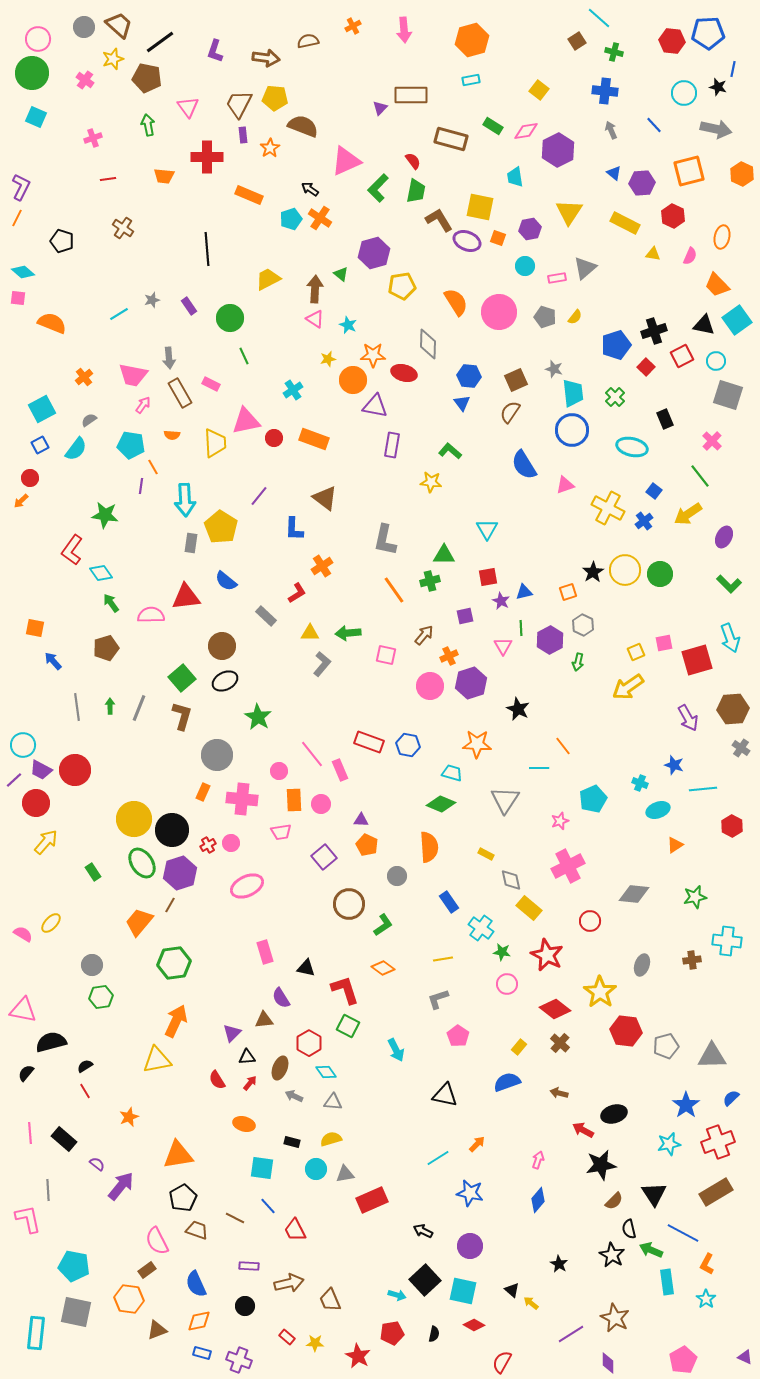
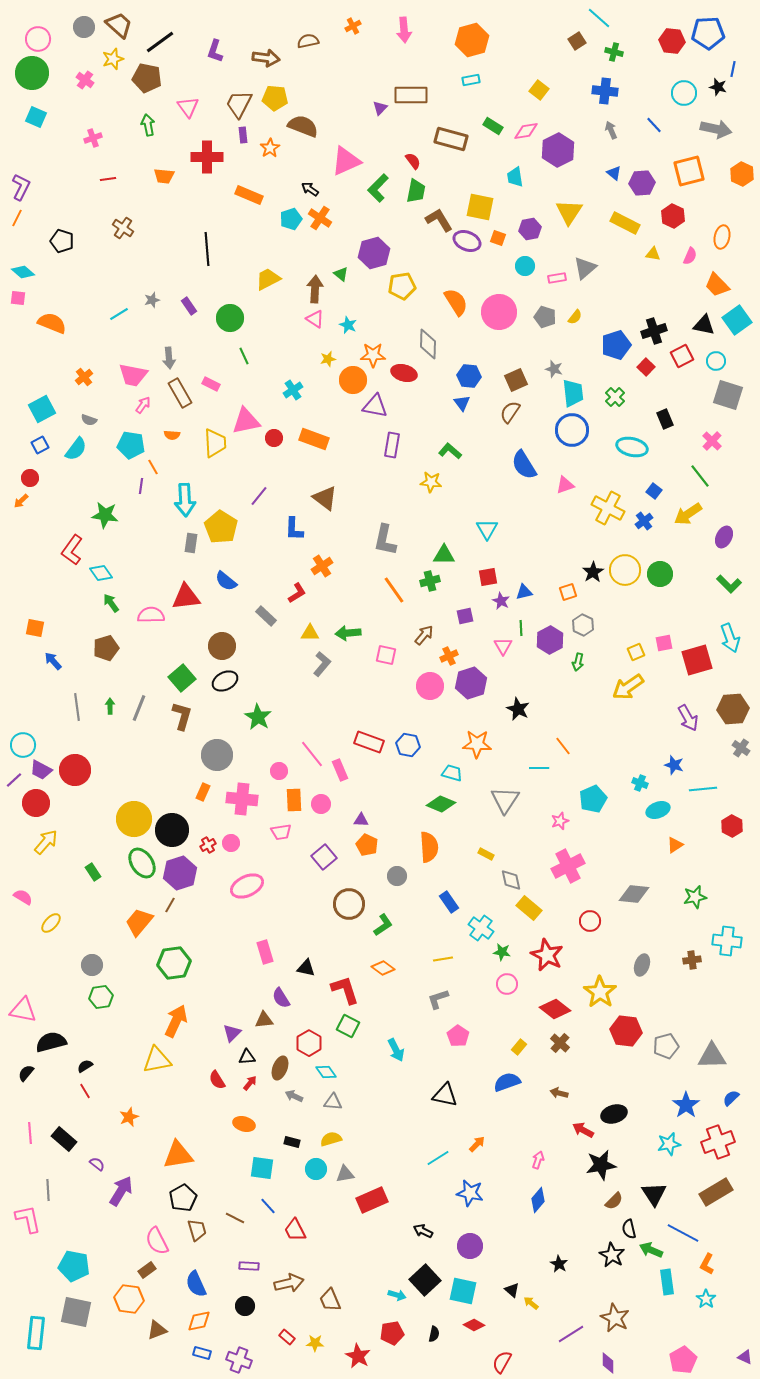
gray semicircle at (89, 420): rotated 126 degrees counterclockwise
pink semicircle at (23, 934): moved 37 px up
purple arrow at (121, 1186): moved 5 px down; rotated 8 degrees counterclockwise
brown trapezoid at (197, 1230): rotated 55 degrees clockwise
